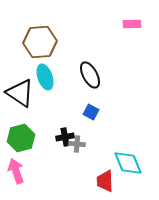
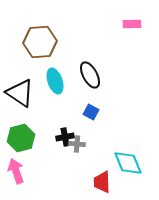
cyan ellipse: moved 10 px right, 4 px down
red trapezoid: moved 3 px left, 1 px down
